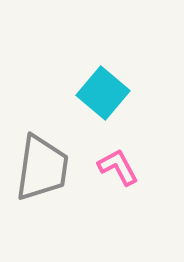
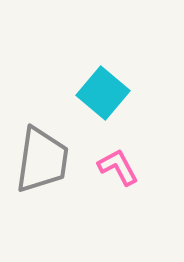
gray trapezoid: moved 8 px up
